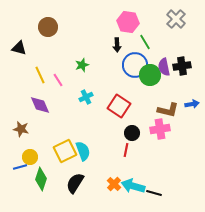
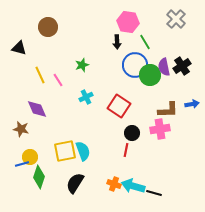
black arrow: moved 3 px up
black cross: rotated 24 degrees counterclockwise
purple diamond: moved 3 px left, 4 px down
brown L-shape: rotated 15 degrees counterclockwise
yellow square: rotated 15 degrees clockwise
blue line: moved 2 px right, 3 px up
green diamond: moved 2 px left, 2 px up
orange cross: rotated 24 degrees counterclockwise
